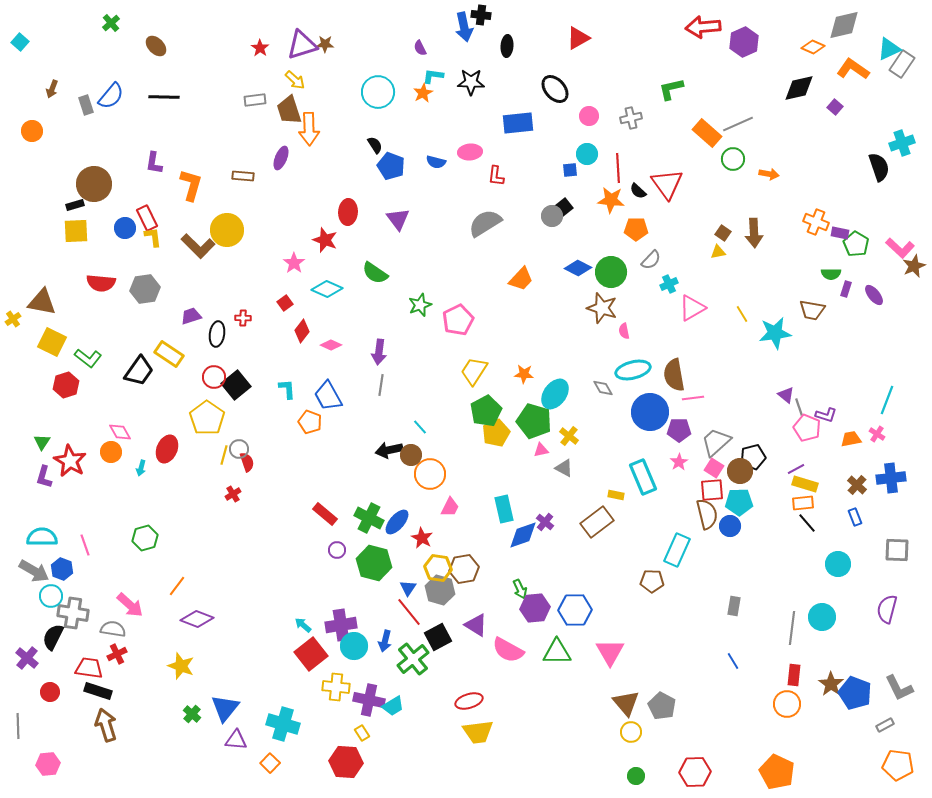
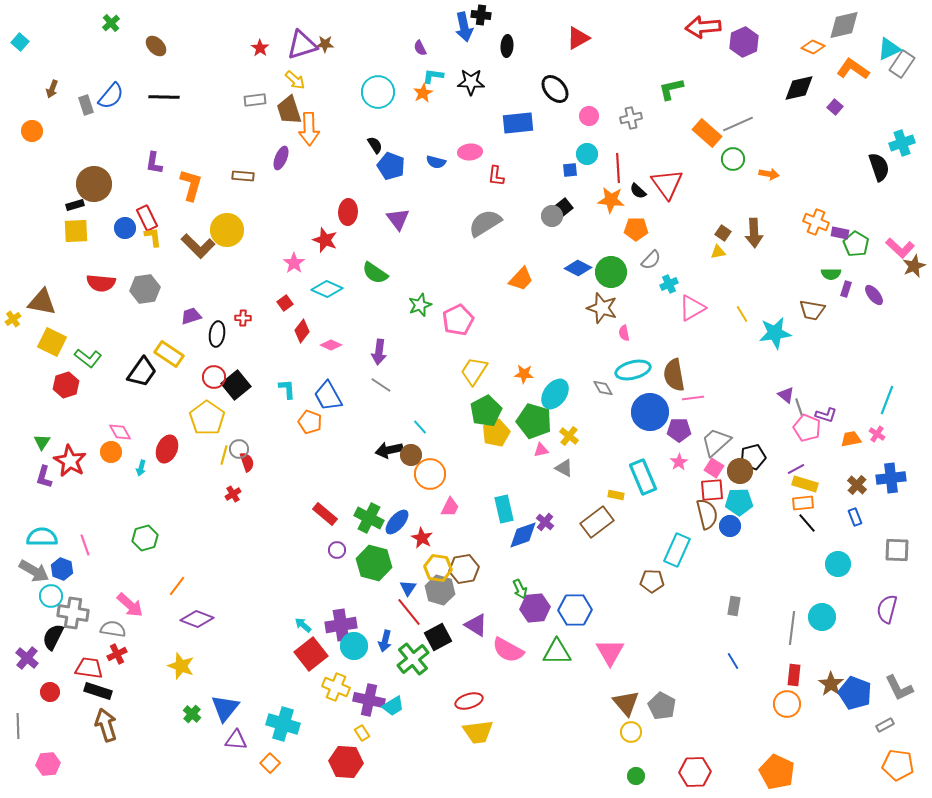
pink semicircle at (624, 331): moved 2 px down
black trapezoid at (139, 371): moved 3 px right, 1 px down
gray line at (381, 385): rotated 65 degrees counterclockwise
yellow cross at (336, 687): rotated 16 degrees clockwise
